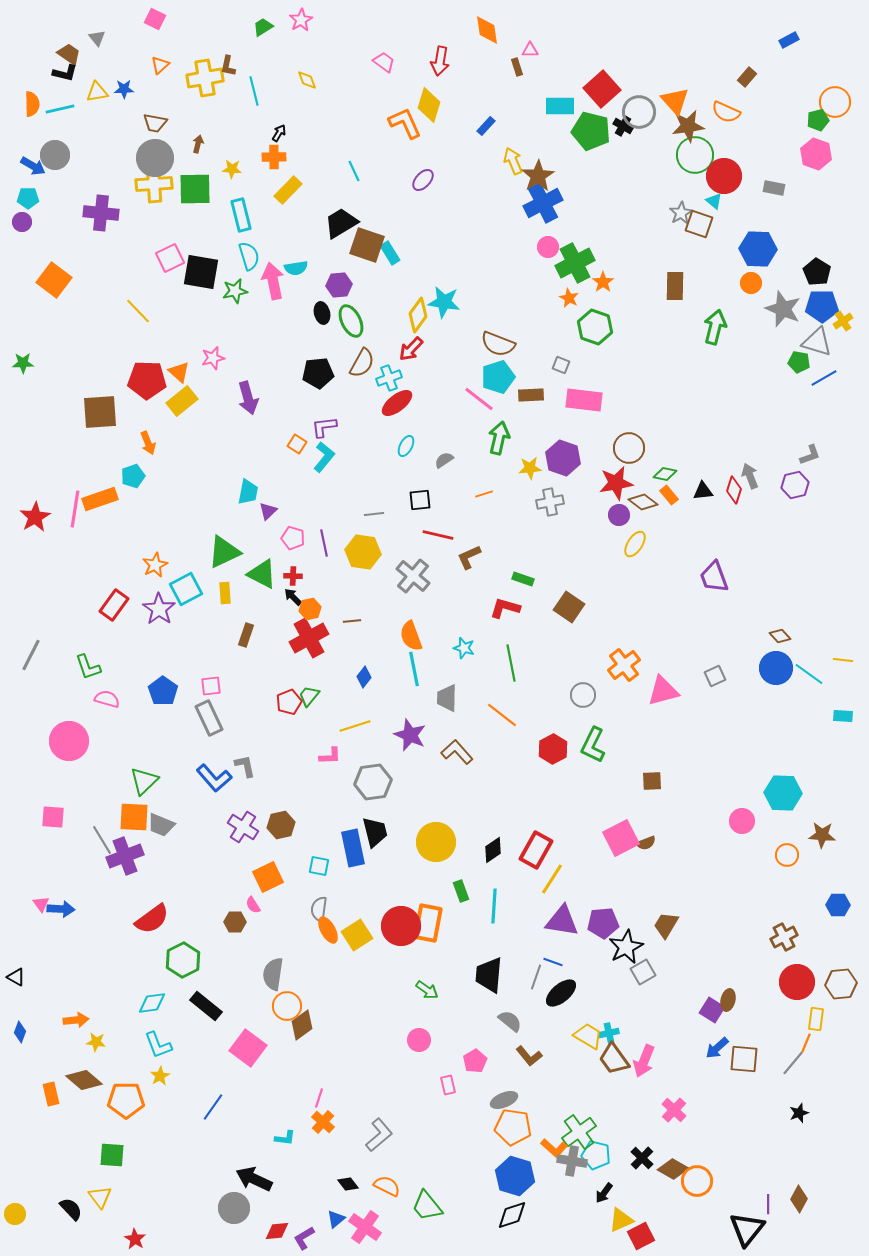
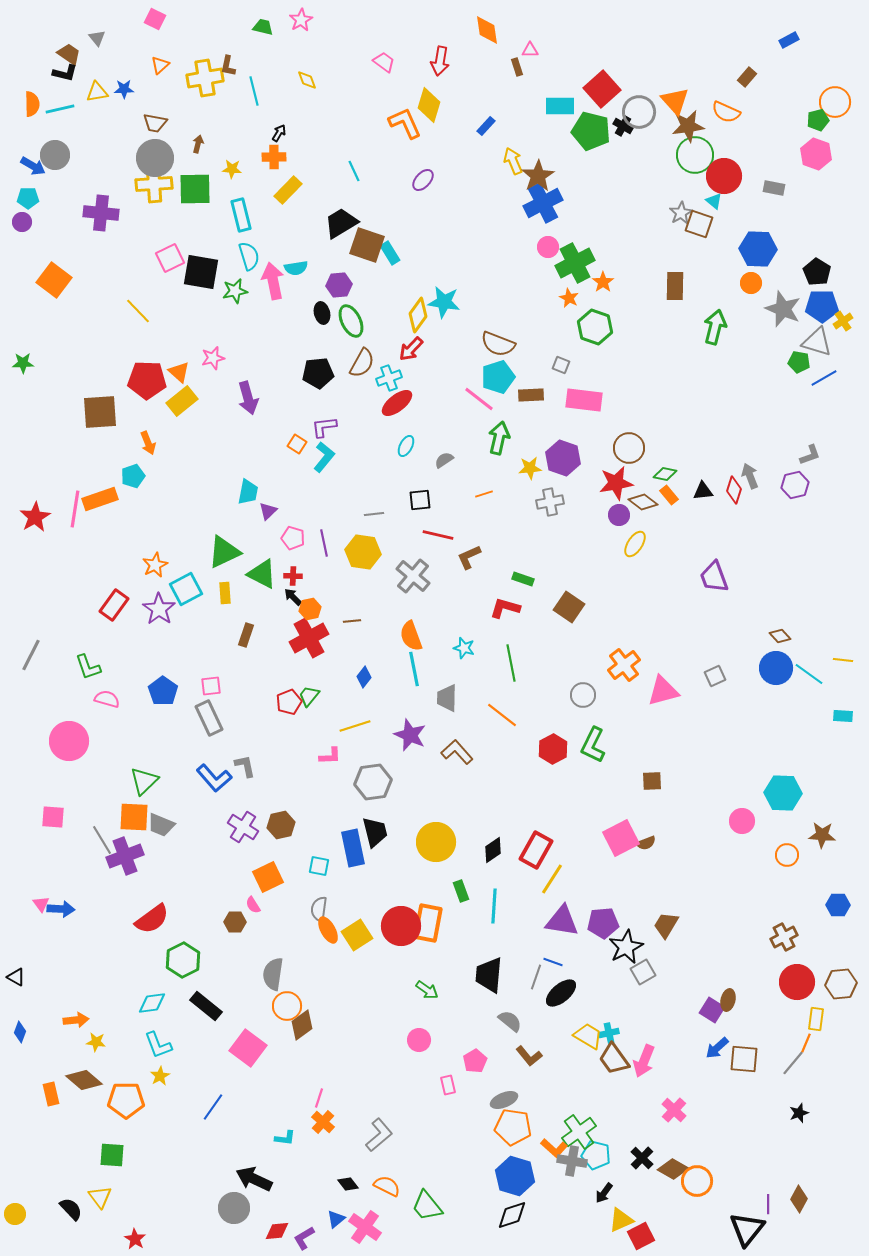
green trapezoid at (263, 27): rotated 45 degrees clockwise
